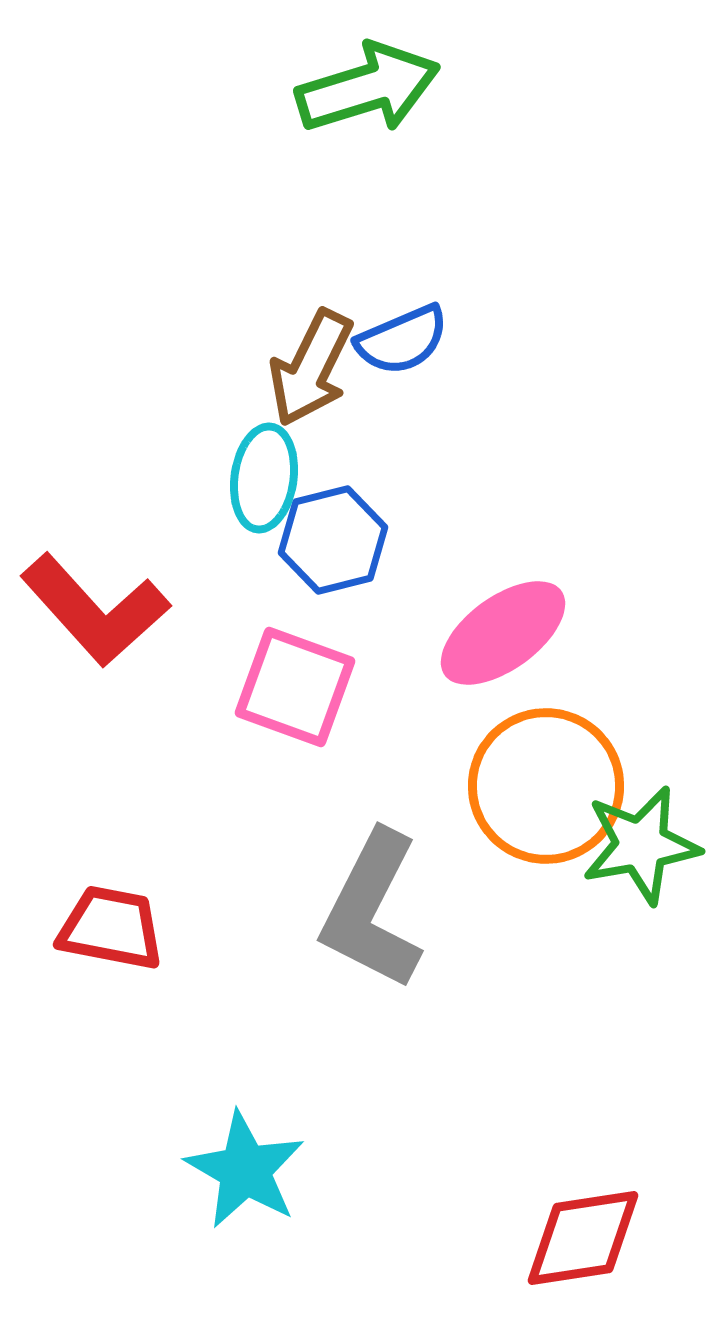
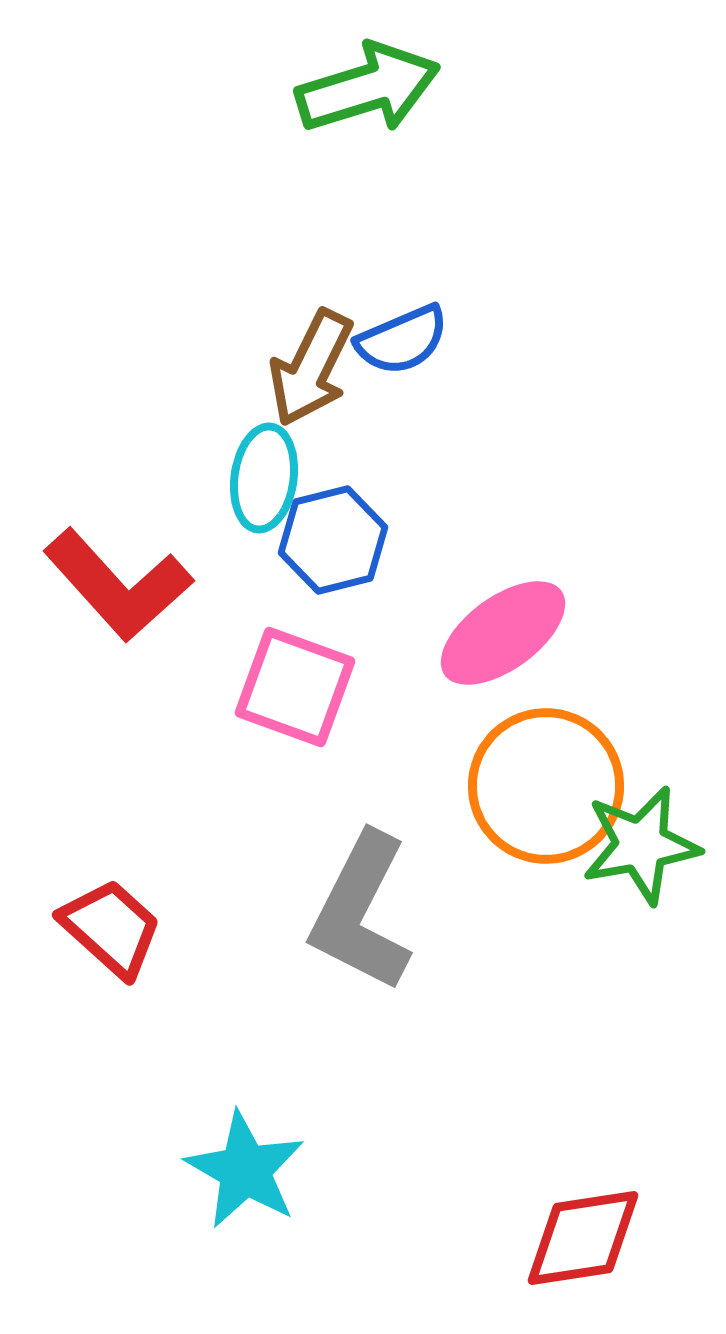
red L-shape: moved 23 px right, 25 px up
gray L-shape: moved 11 px left, 2 px down
red trapezoid: rotated 31 degrees clockwise
